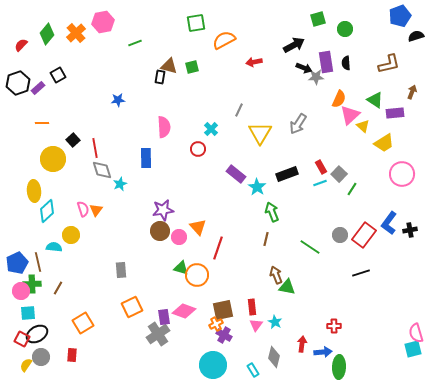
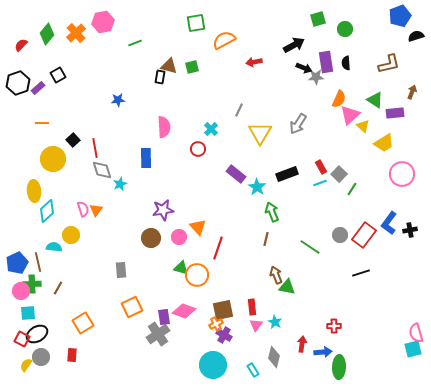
brown circle at (160, 231): moved 9 px left, 7 px down
